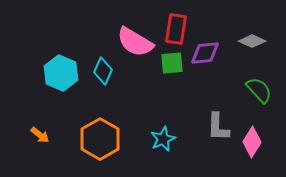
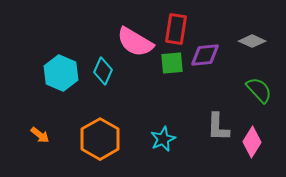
purple diamond: moved 2 px down
